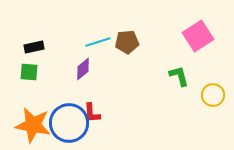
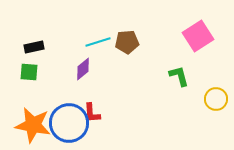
yellow circle: moved 3 px right, 4 px down
